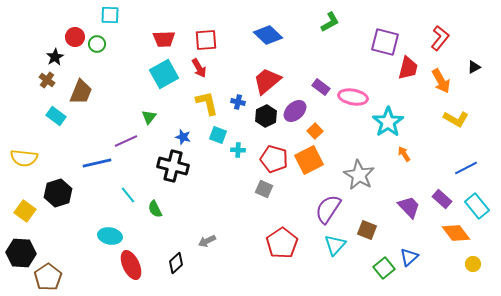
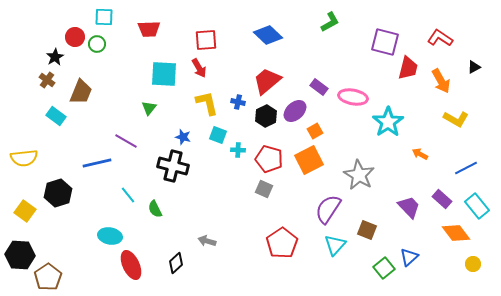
cyan square at (110, 15): moved 6 px left, 2 px down
red L-shape at (440, 38): rotated 95 degrees counterclockwise
red trapezoid at (164, 39): moved 15 px left, 10 px up
cyan square at (164, 74): rotated 32 degrees clockwise
purple rectangle at (321, 87): moved 2 px left
green triangle at (149, 117): moved 9 px up
orange square at (315, 131): rotated 14 degrees clockwise
purple line at (126, 141): rotated 55 degrees clockwise
orange arrow at (404, 154): moved 16 px right; rotated 28 degrees counterclockwise
yellow semicircle at (24, 158): rotated 12 degrees counterclockwise
red pentagon at (274, 159): moved 5 px left
gray arrow at (207, 241): rotated 42 degrees clockwise
black hexagon at (21, 253): moved 1 px left, 2 px down
